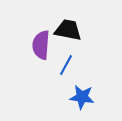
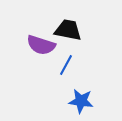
purple semicircle: rotated 76 degrees counterclockwise
blue star: moved 1 px left, 4 px down
